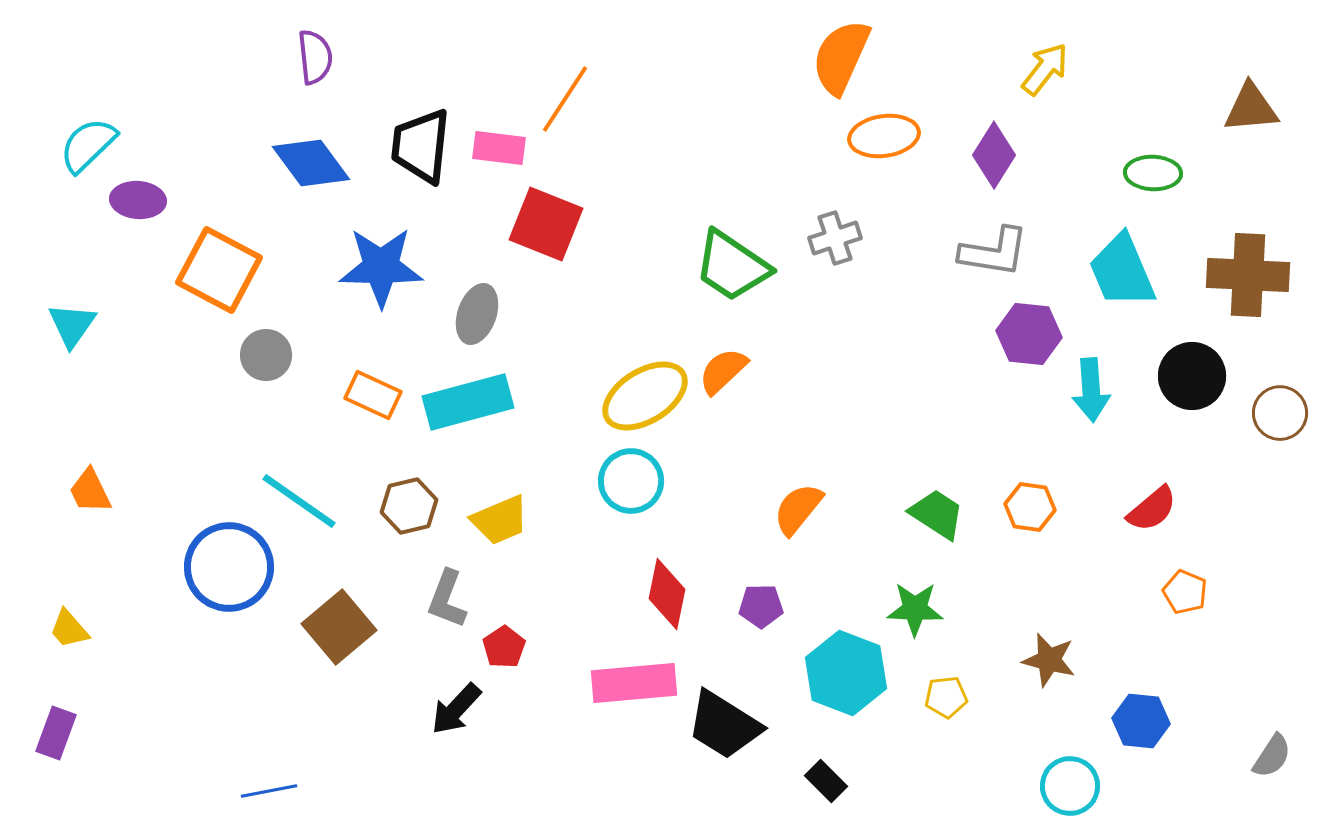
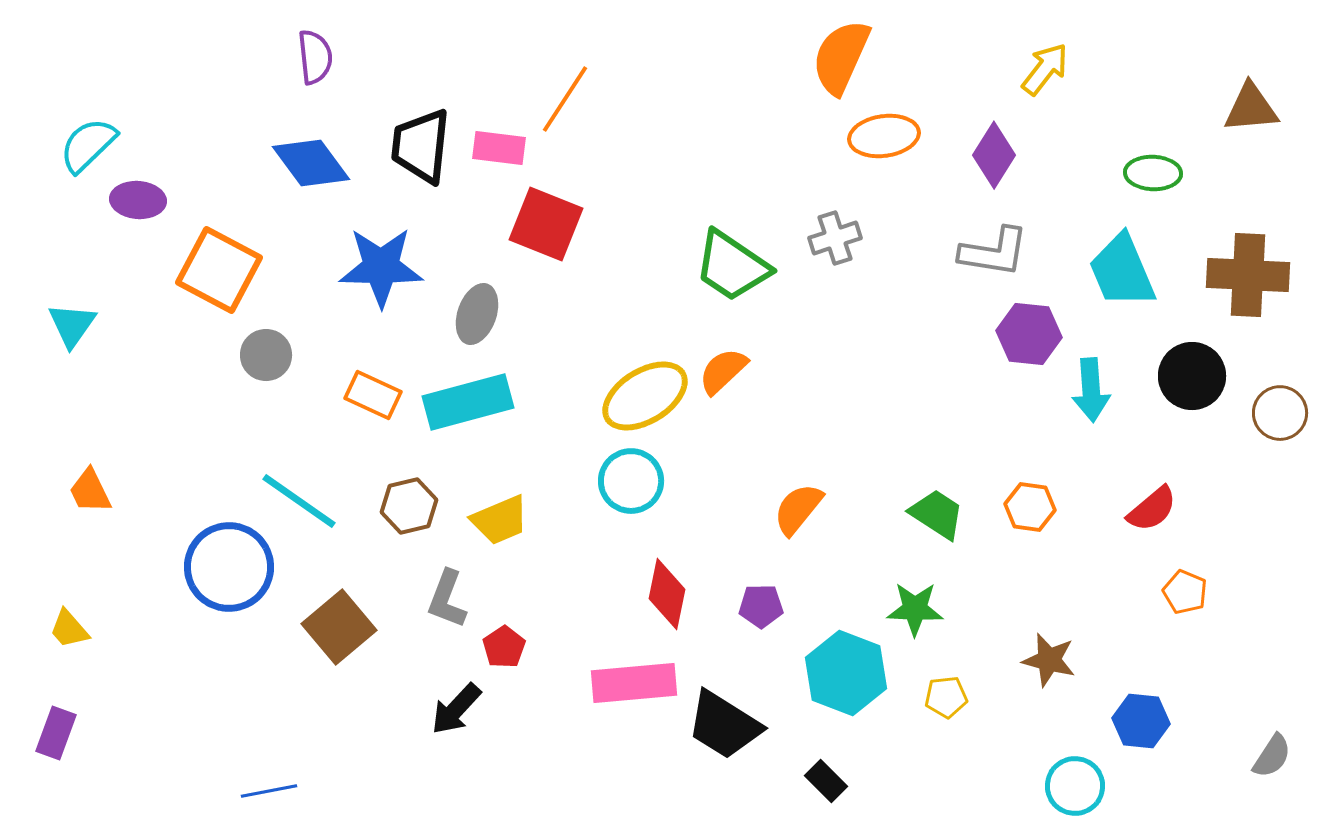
cyan circle at (1070, 786): moved 5 px right
